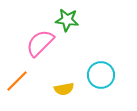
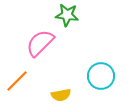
green star: moved 5 px up
cyan circle: moved 1 px down
yellow semicircle: moved 3 px left, 6 px down
